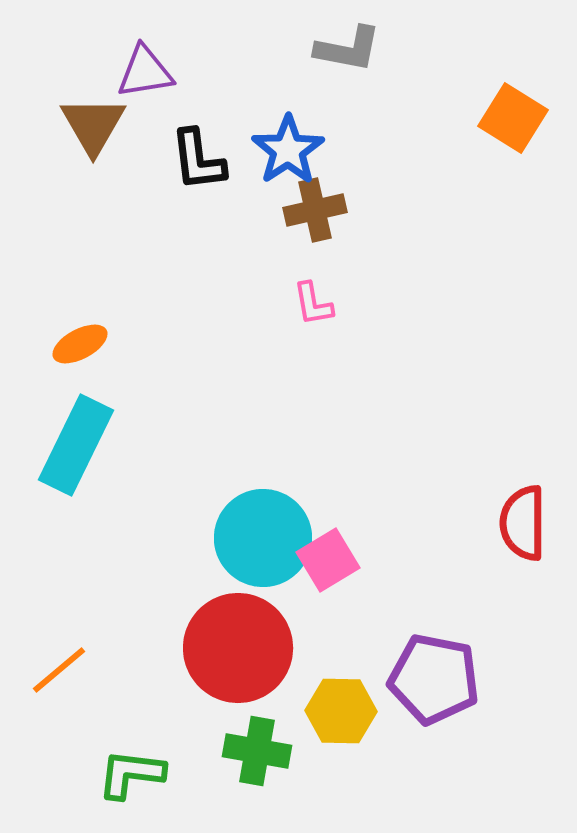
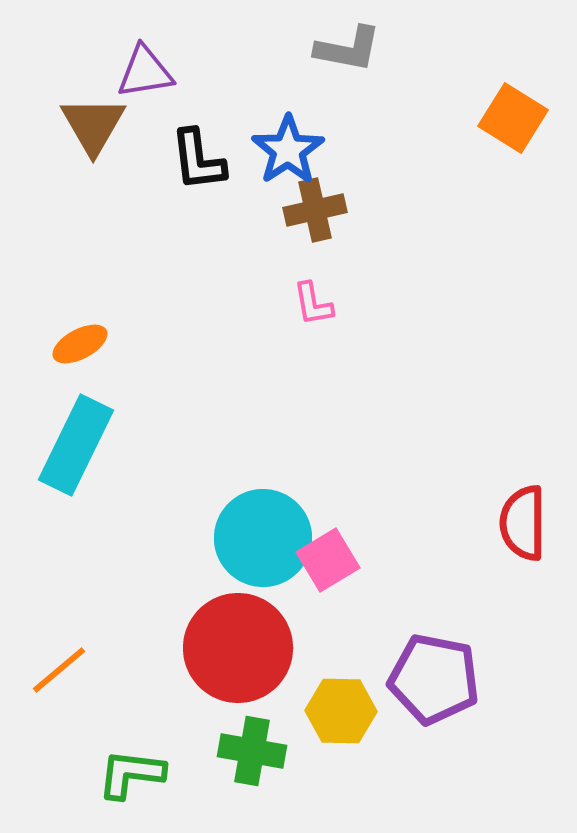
green cross: moved 5 px left
